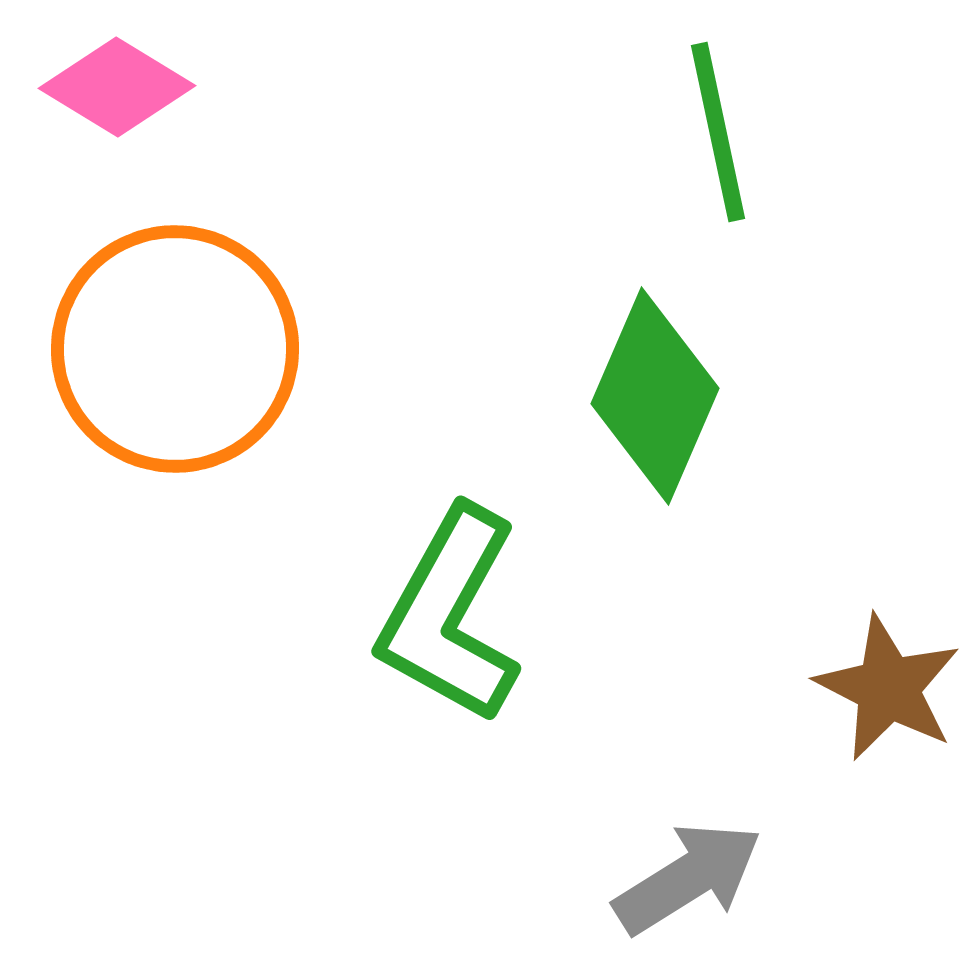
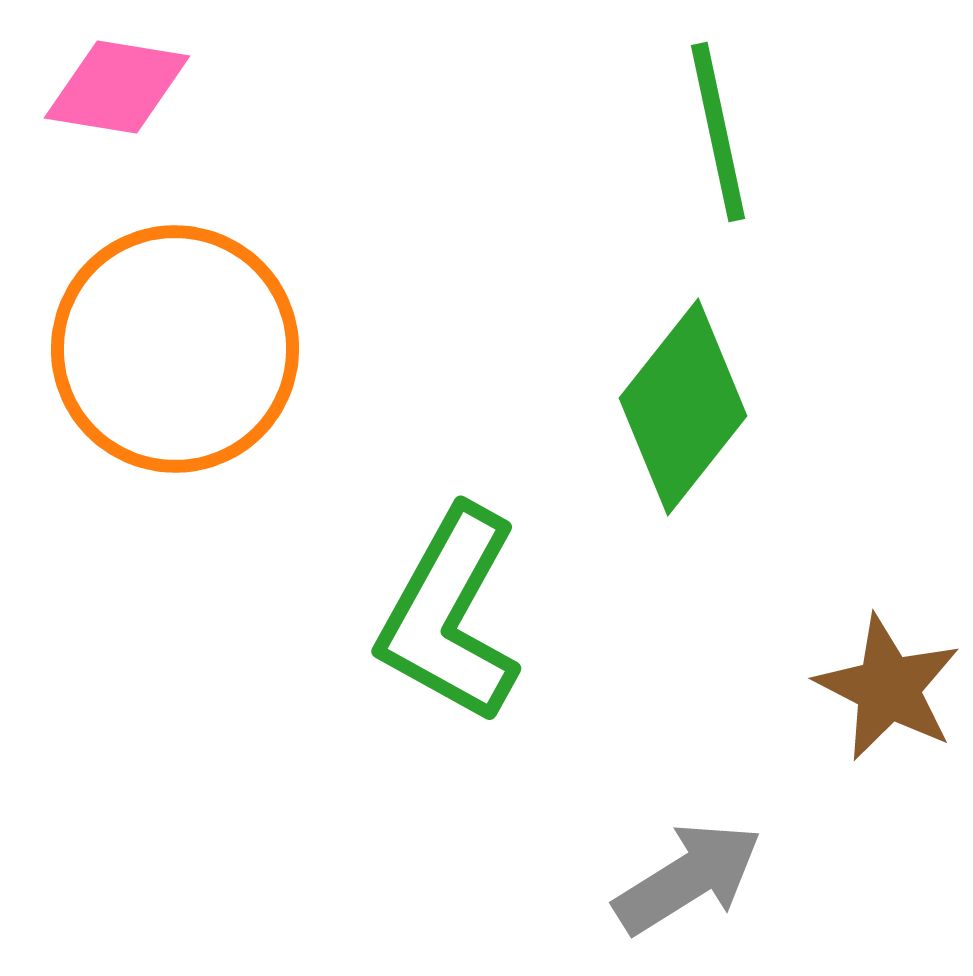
pink diamond: rotated 22 degrees counterclockwise
green diamond: moved 28 px right, 11 px down; rotated 15 degrees clockwise
